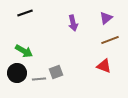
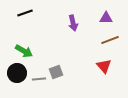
purple triangle: rotated 40 degrees clockwise
red triangle: rotated 28 degrees clockwise
